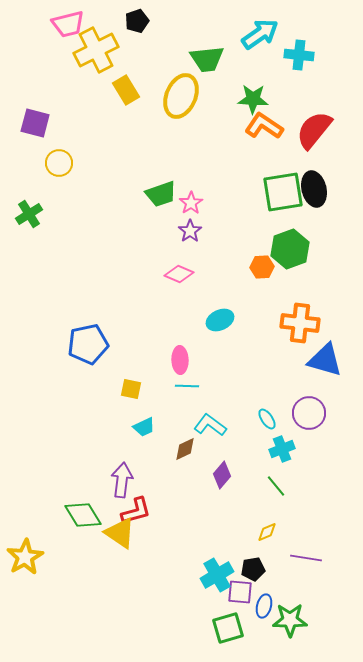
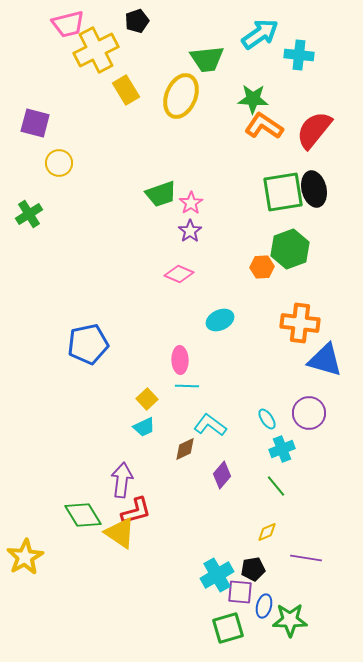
yellow square at (131, 389): moved 16 px right, 10 px down; rotated 35 degrees clockwise
